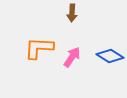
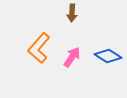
orange L-shape: rotated 52 degrees counterclockwise
blue diamond: moved 2 px left
